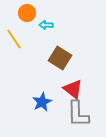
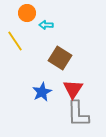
yellow line: moved 1 px right, 2 px down
red triangle: rotated 25 degrees clockwise
blue star: moved 10 px up
